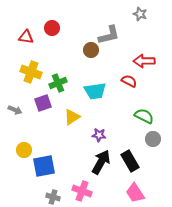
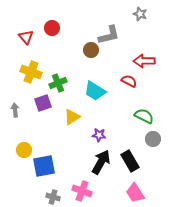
red triangle: rotated 42 degrees clockwise
cyan trapezoid: rotated 40 degrees clockwise
gray arrow: rotated 120 degrees counterclockwise
